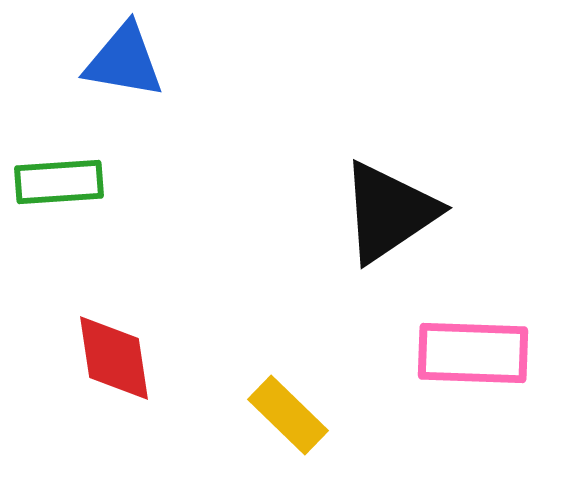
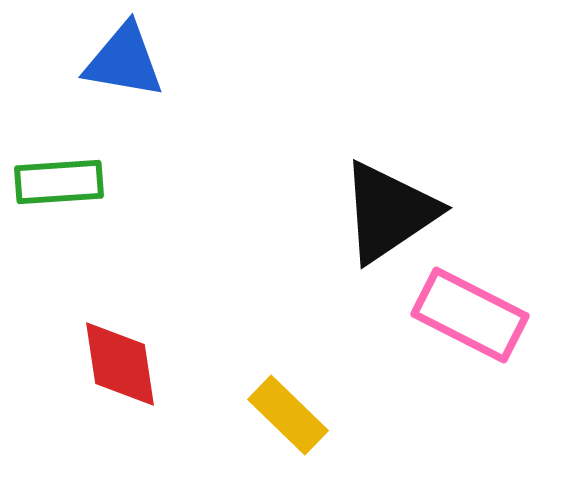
pink rectangle: moved 3 px left, 38 px up; rotated 25 degrees clockwise
red diamond: moved 6 px right, 6 px down
